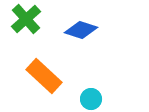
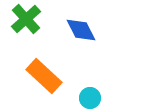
blue diamond: rotated 44 degrees clockwise
cyan circle: moved 1 px left, 1 px up
